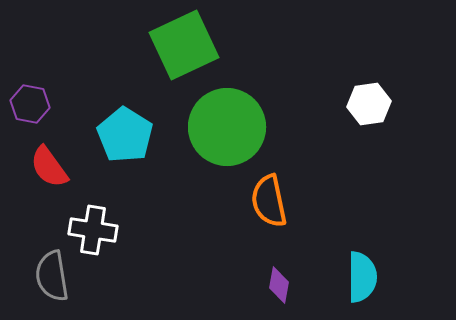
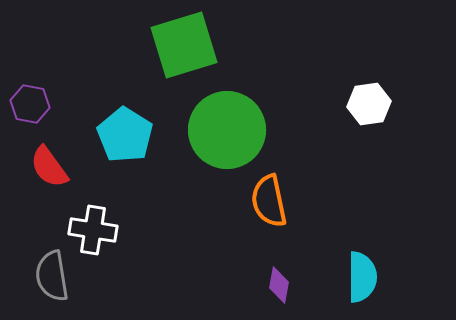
green square: rotated 8 degrees clockwise
green circle: moved 3 px down
